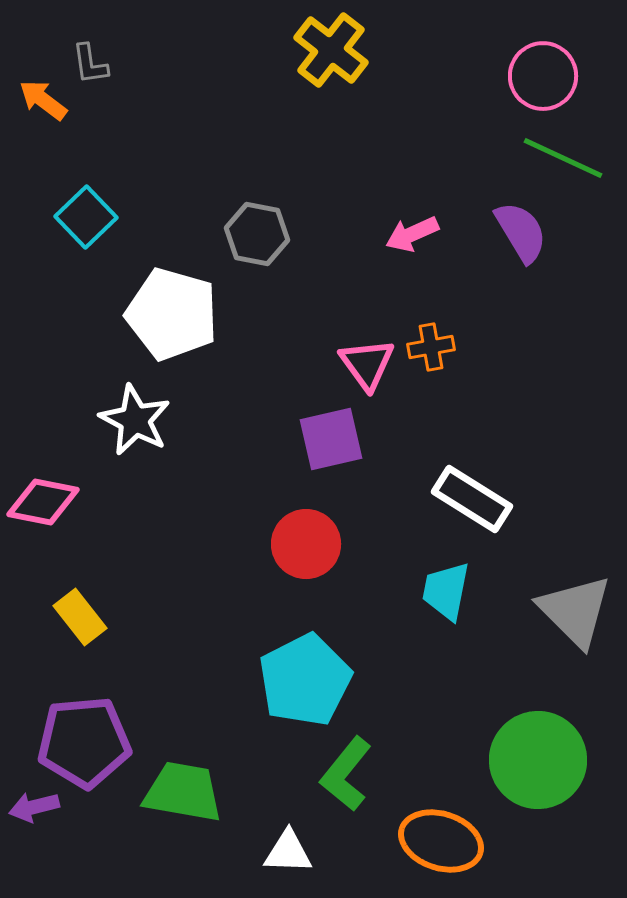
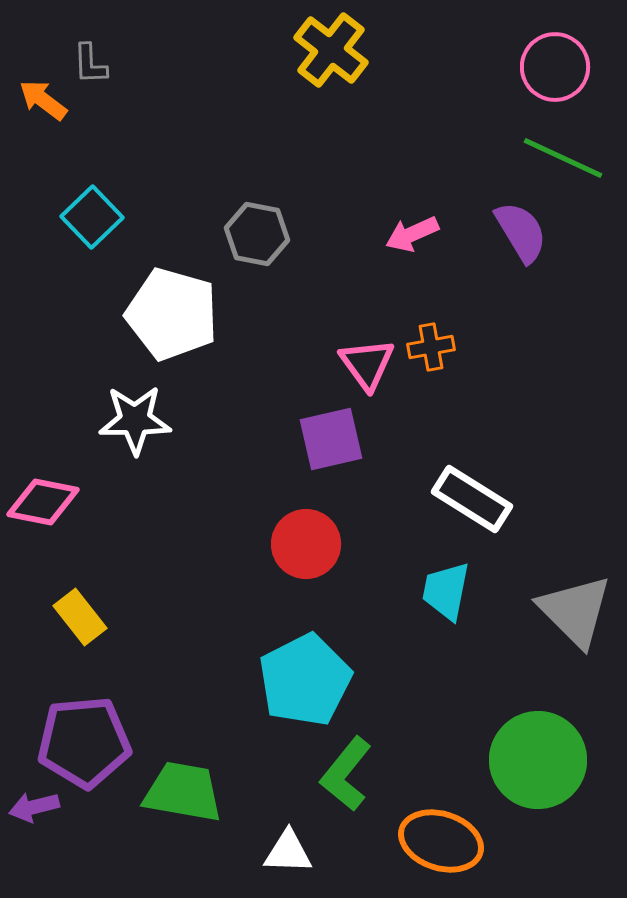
gray L-shape: rotated 6 degrees clockwise
pink circle: moved 12 px right, 9 px up
cyan square: moved 6 px right
white star: rotated 28 degrees counterclockwise
